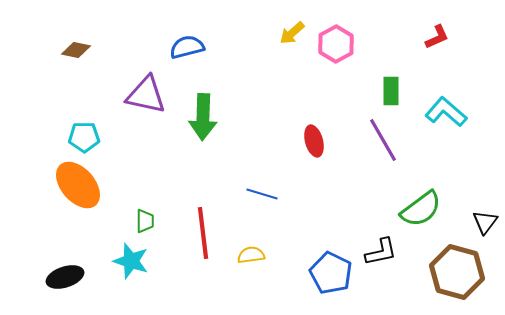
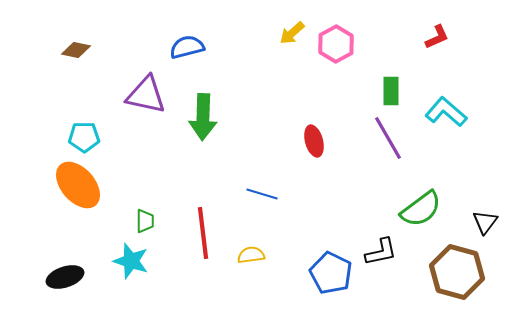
purple line: moved 5 px right, 2 px up
